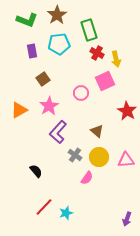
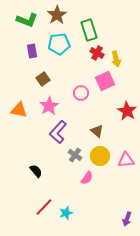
orange triangle: rotated 42 degrees clockwise
yellow circle: moved 1 px right, 1 px up
